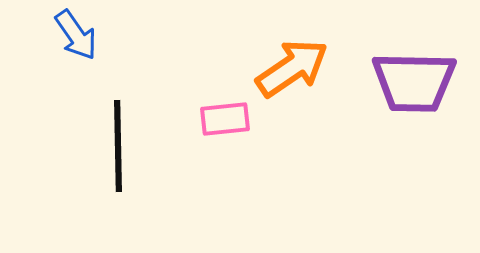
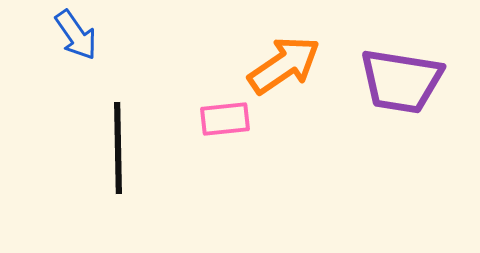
orange arrow: moved 8 px left, 3 px up
purple trapezoid: moved 13 px left, 1 px up; rotated 8 degrees clockwise
black line: moved 2 px down
